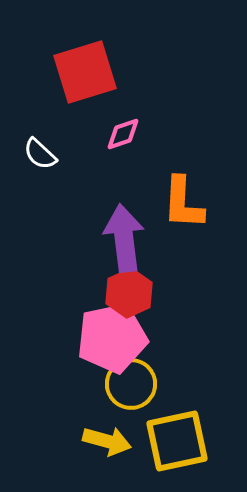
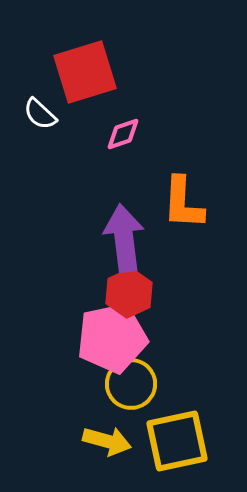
white semicircle: moved 40 px up
